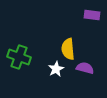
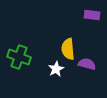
purple semicircle: moved 2 px right, 4 px up
